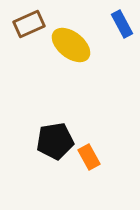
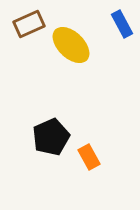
yellow ellipse: rotated 6 degrees clockwise
black pentagon: moved 4 px left, 4 px up; rotated 15 degrees counterclockwise
